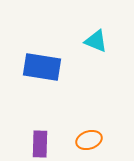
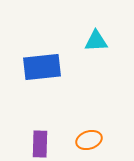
cyan triangle: rotated 25 degrees counterclockwise
blue rectangle: rotated 15 degrees counterclockwise
